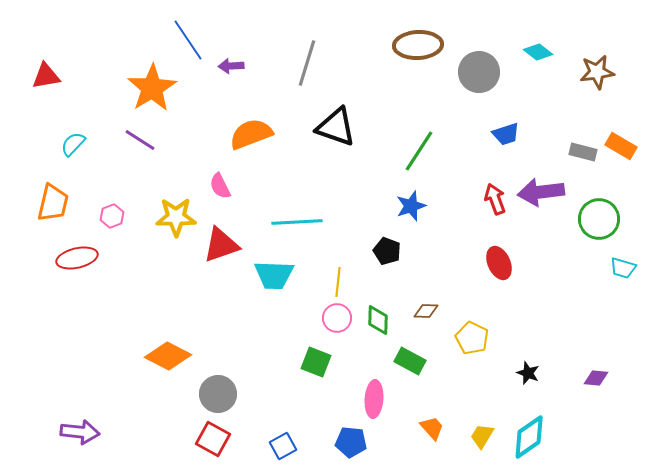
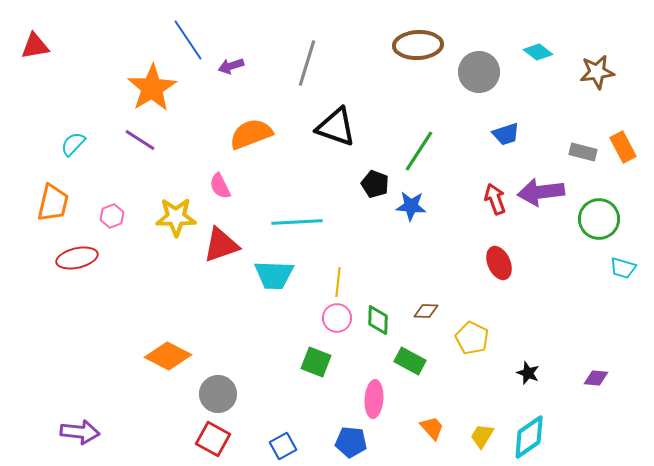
purple arrow at (231, 66): rotated 15 degrees counterclockwise
red triangle at (46, 76): moved 11 px left, 30 px up
orange rectangle at (621, 146): moved 2 px right, 1 px down; rotated 32 degrees clockwise
blue star at (411, 206): rotated 24 degrees clockwise
black pentagon at (387, 251): moved 12 px left, 67 px up
